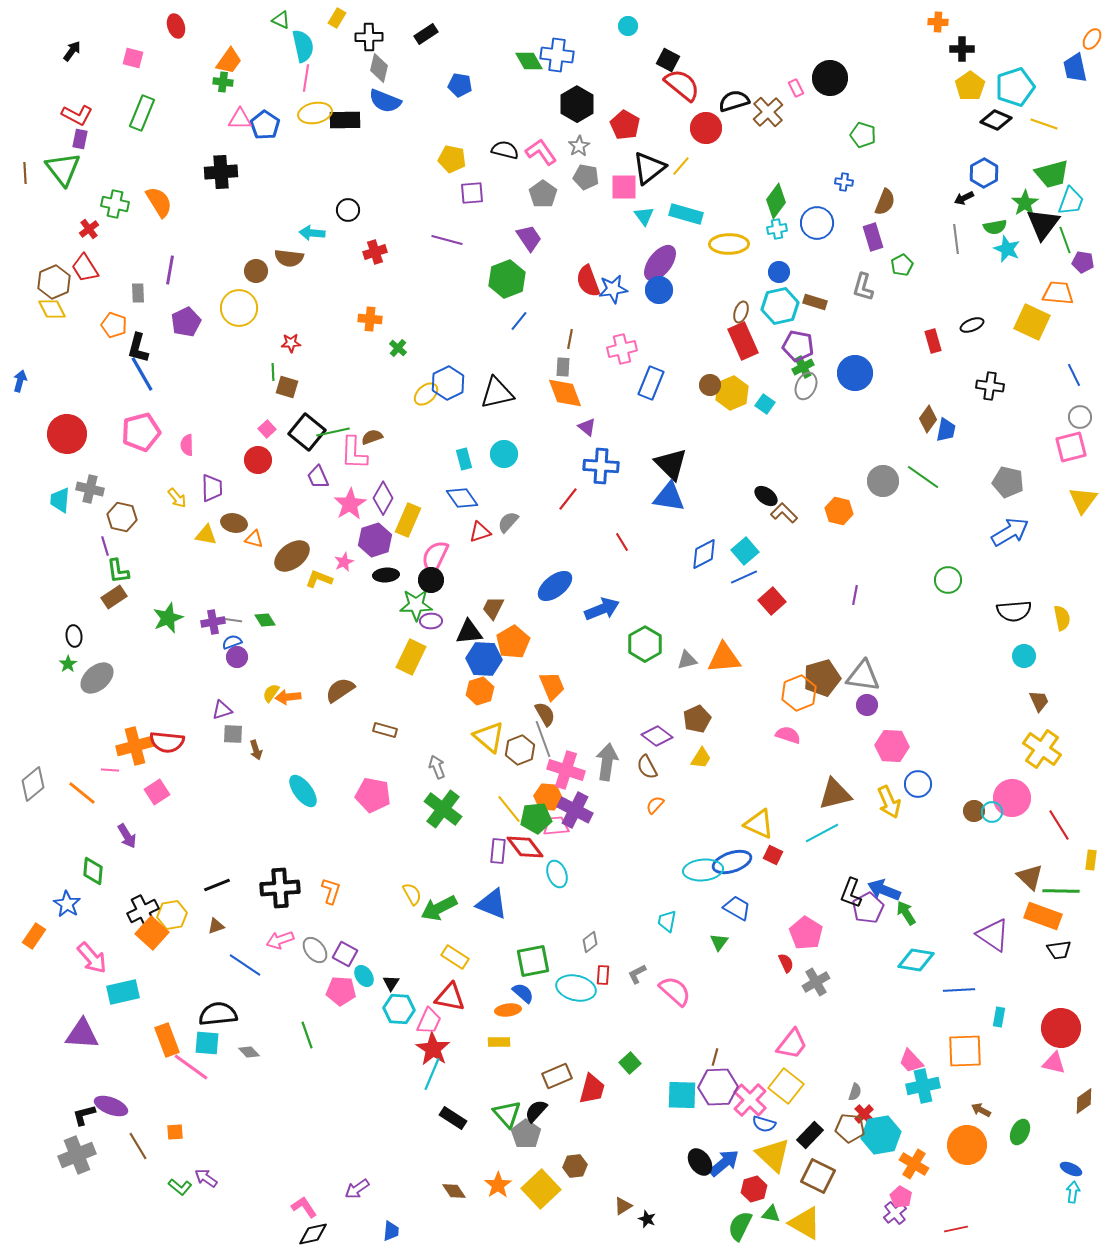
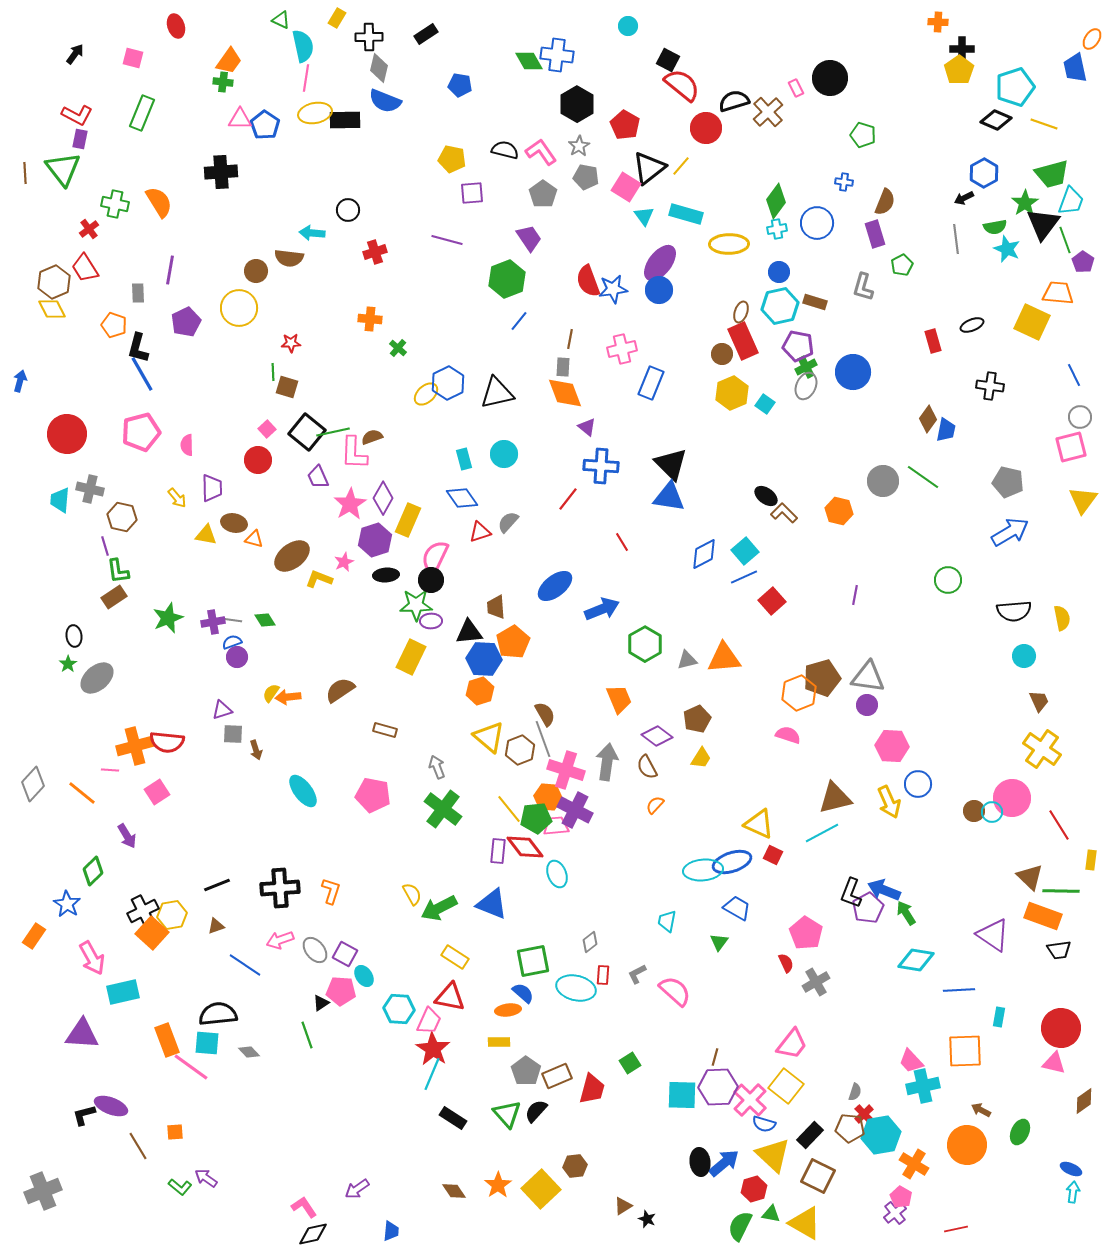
black arrow at (72, 51): moved 3 px right, 3 px down
yellow pentagon at (970, 86): moved 11 px left, 16 px up
pink square at (624, 187): moved 2 px right; rotated 32 degrees clockwise
purple rectangle at (873, 237): moved 2 px right, 3 px up
purple pentagon at (1083, 262): rotated 25 degrees clockwise
green cross at (803, 367): moved 3 px right
blue circle at (855, 373): moved 2 px left, 1 px up
brown circle at (710, 385): moved 12 px right, 31 px up
brown trapezoid at (493, 608): moved 3 px right, 1 px up; rotated 30 degrees counterclockwise
gray triangle at (863, 676): moved 5 px right, 1 px down
orange trapezoid at (552, 686): moved 67 px right, 13 px down
gray diamond at (33, 784): rotated 8 degrees counterclockwise
brown triangle at (835, 794): moved 4 px down
green diamond at (93, 871): rotated 40 degrees clockwise
pink arrow at (92, 958): rotated 12 degrees clockwise
black triangle at (391, 983): moved 70 px left, 20 px down; rotated 24 degrees clockwise
green square at (630, 1063): rotated 10 degrees clockwise
gray pentagon at (526, 1134): moved 63 px up
gray cross at (77, 1155): moved 34 px left, 36 px down
black ellipse at (700, 1162): rotated 28 degrees clockwise
